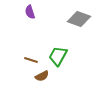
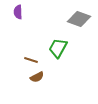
purple semicircle: moved 12 px left; rotated 16 degrees clockwise
green trapezoid: moved 8 px up
brown semicircle: moved 5 px left, 1 px down
